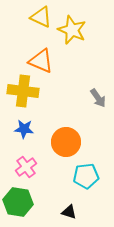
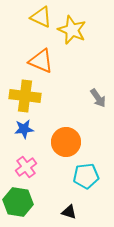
yellow cross: moved 2 px right, 5 px down
blue star: rotated 12 degrees counterclockwise
